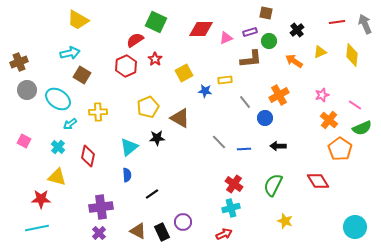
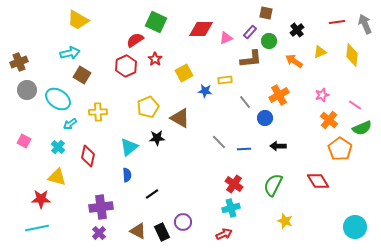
purple rectangle at (250, 32): rotated 32 degrees counterclockwise
